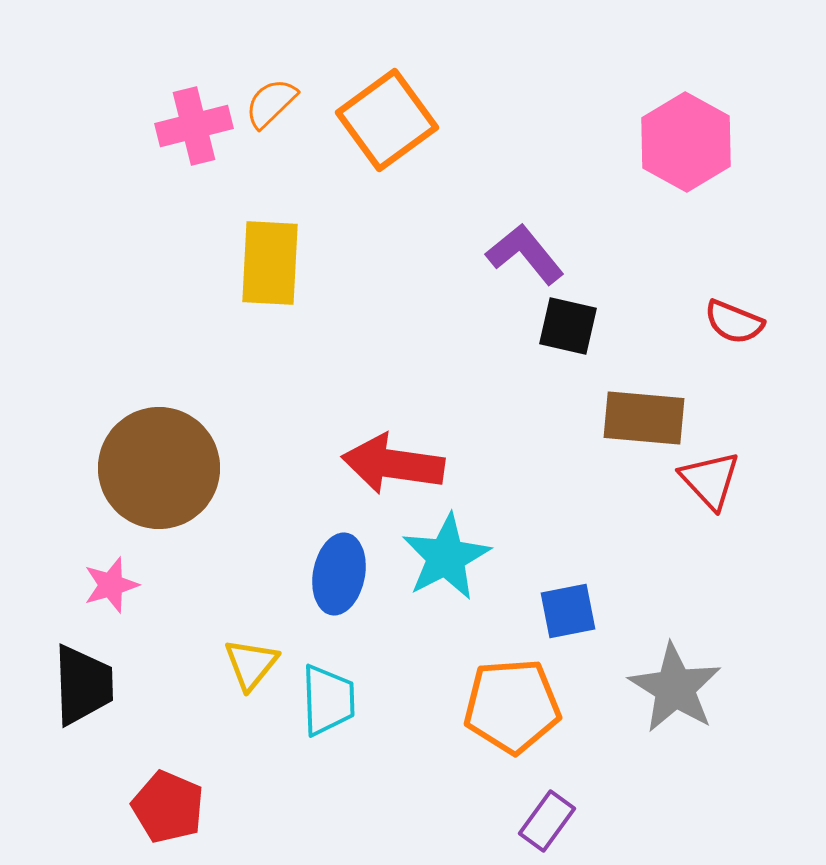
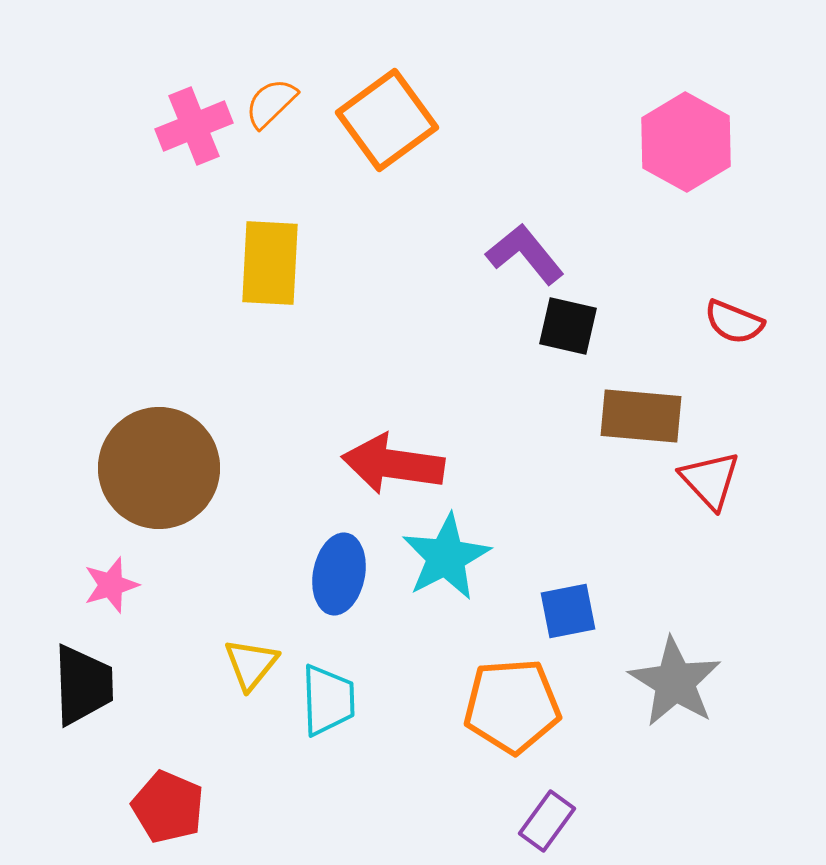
pink cross: rotated 8 degrees counterclockwise
brown rectangle: moved 3 px left, 2 px up
gray star: moved 6 px up
